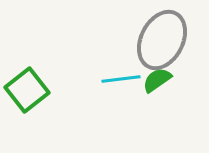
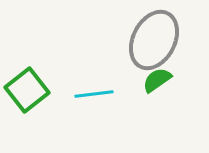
gray ellipse: moved 8 px left
cyan line: moved 27 px left, 15 px down
